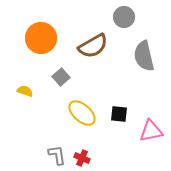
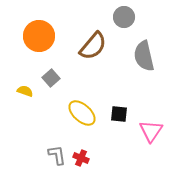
orange circle: moved 2 px left, 2 px up
brown semicircle: rotated 20 degrees counterclockwise
gray square: moved 10 px left, 1 px down
pink triangle: rotated 45 degrees counterclockwise
red cross: moved 1 px left
